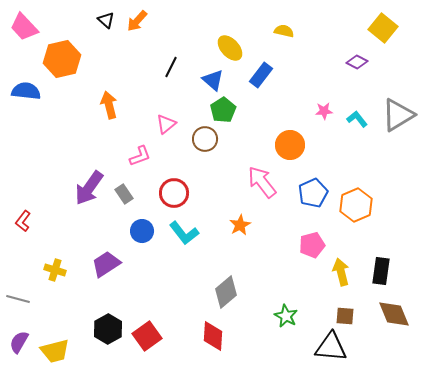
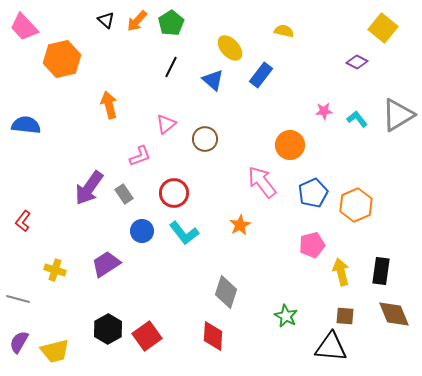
blue semicircle at (26, 91): moved 34 px down
green pentagon at (223, 110): moved 52 px left, 87 px up
gray diamond at (226, 292): rotated 32 degrees counterclockwise
